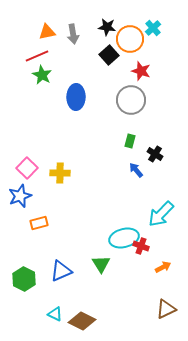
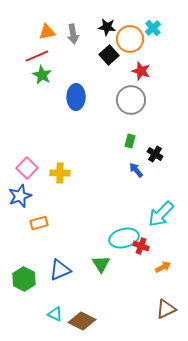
blue triangle: moved 1 px left, 1 px up
